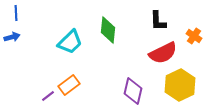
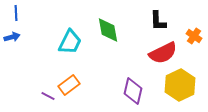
green diamond: rotated 16 degrees counterclockwise
cyan trapezoid: rotated 20 degrees counterclockwise
purple line: rotated 64 degrees clockwise
